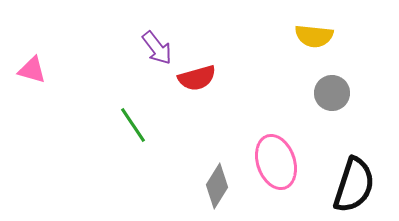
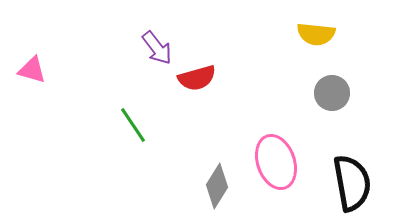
yellow semicircle: moved 2 px right, 2 px up
black semicircle: moved 2 px left, 2 px up; rotated 28 degrees counterclockwise
